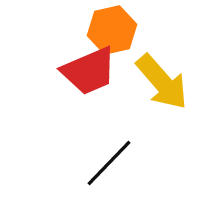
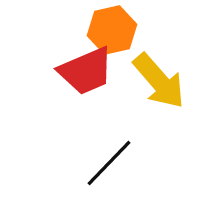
red trapezoid: moved 3 px left
yellow arrow: moved 3 px left, 1 px up
